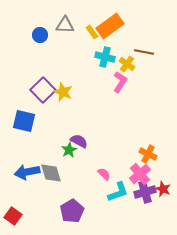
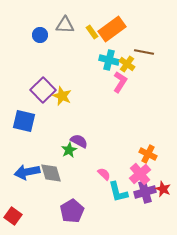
orange rectangle: moved 2 px right, 3 px down
cyan cross: moved 4 px right, 3 px down
yellow star: moved 1 px left, 4 px down
cyan L-shape: rotated 95 degrees clockwise
